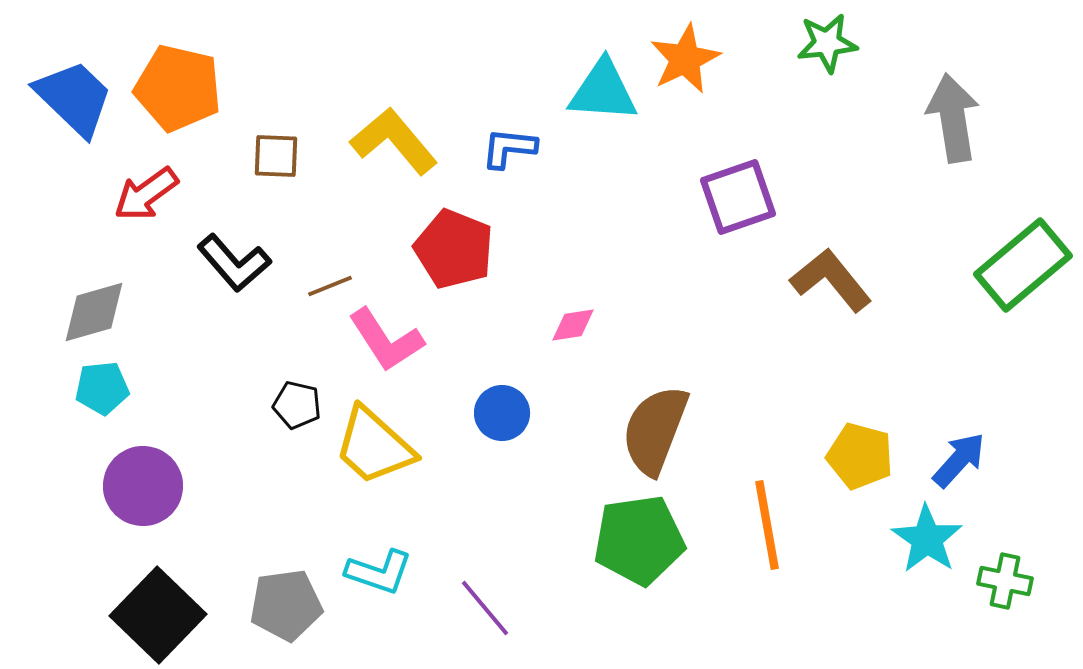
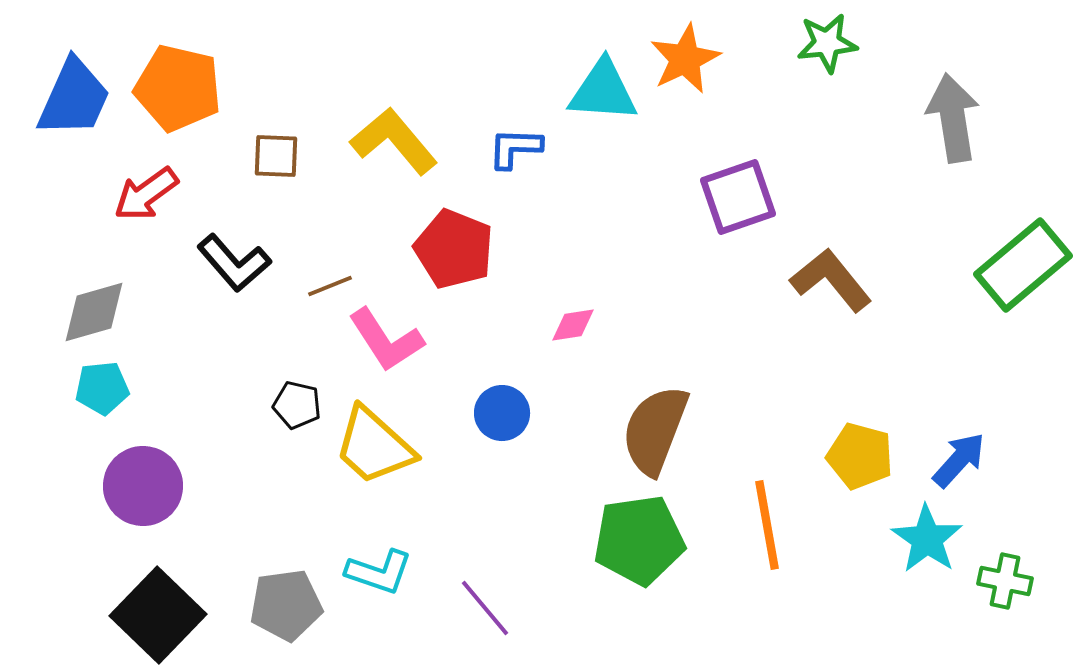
blue trapezoid: rotated 70 degrees clockwise
blue L-shape: moved 6 px right; rotated 4 degrees counterclockwise
